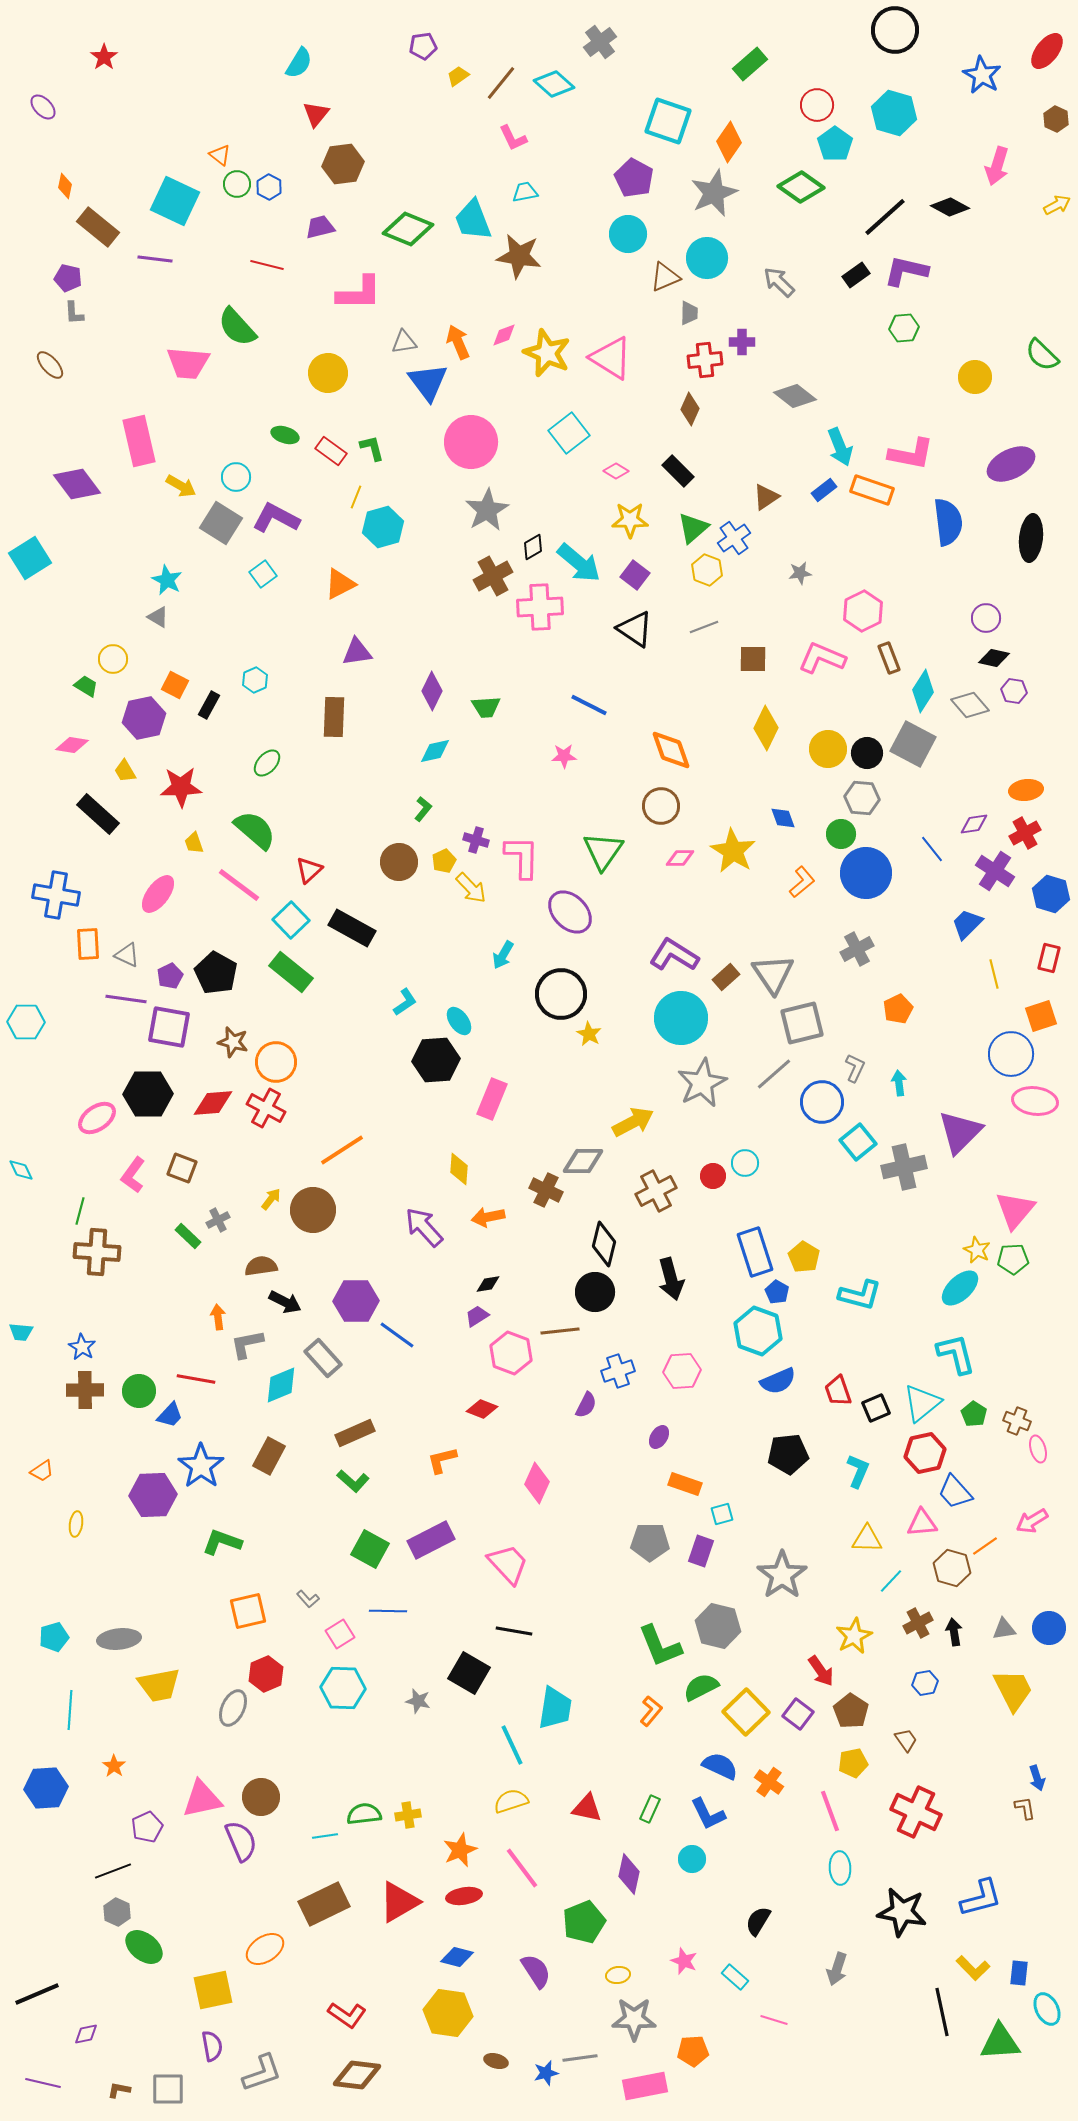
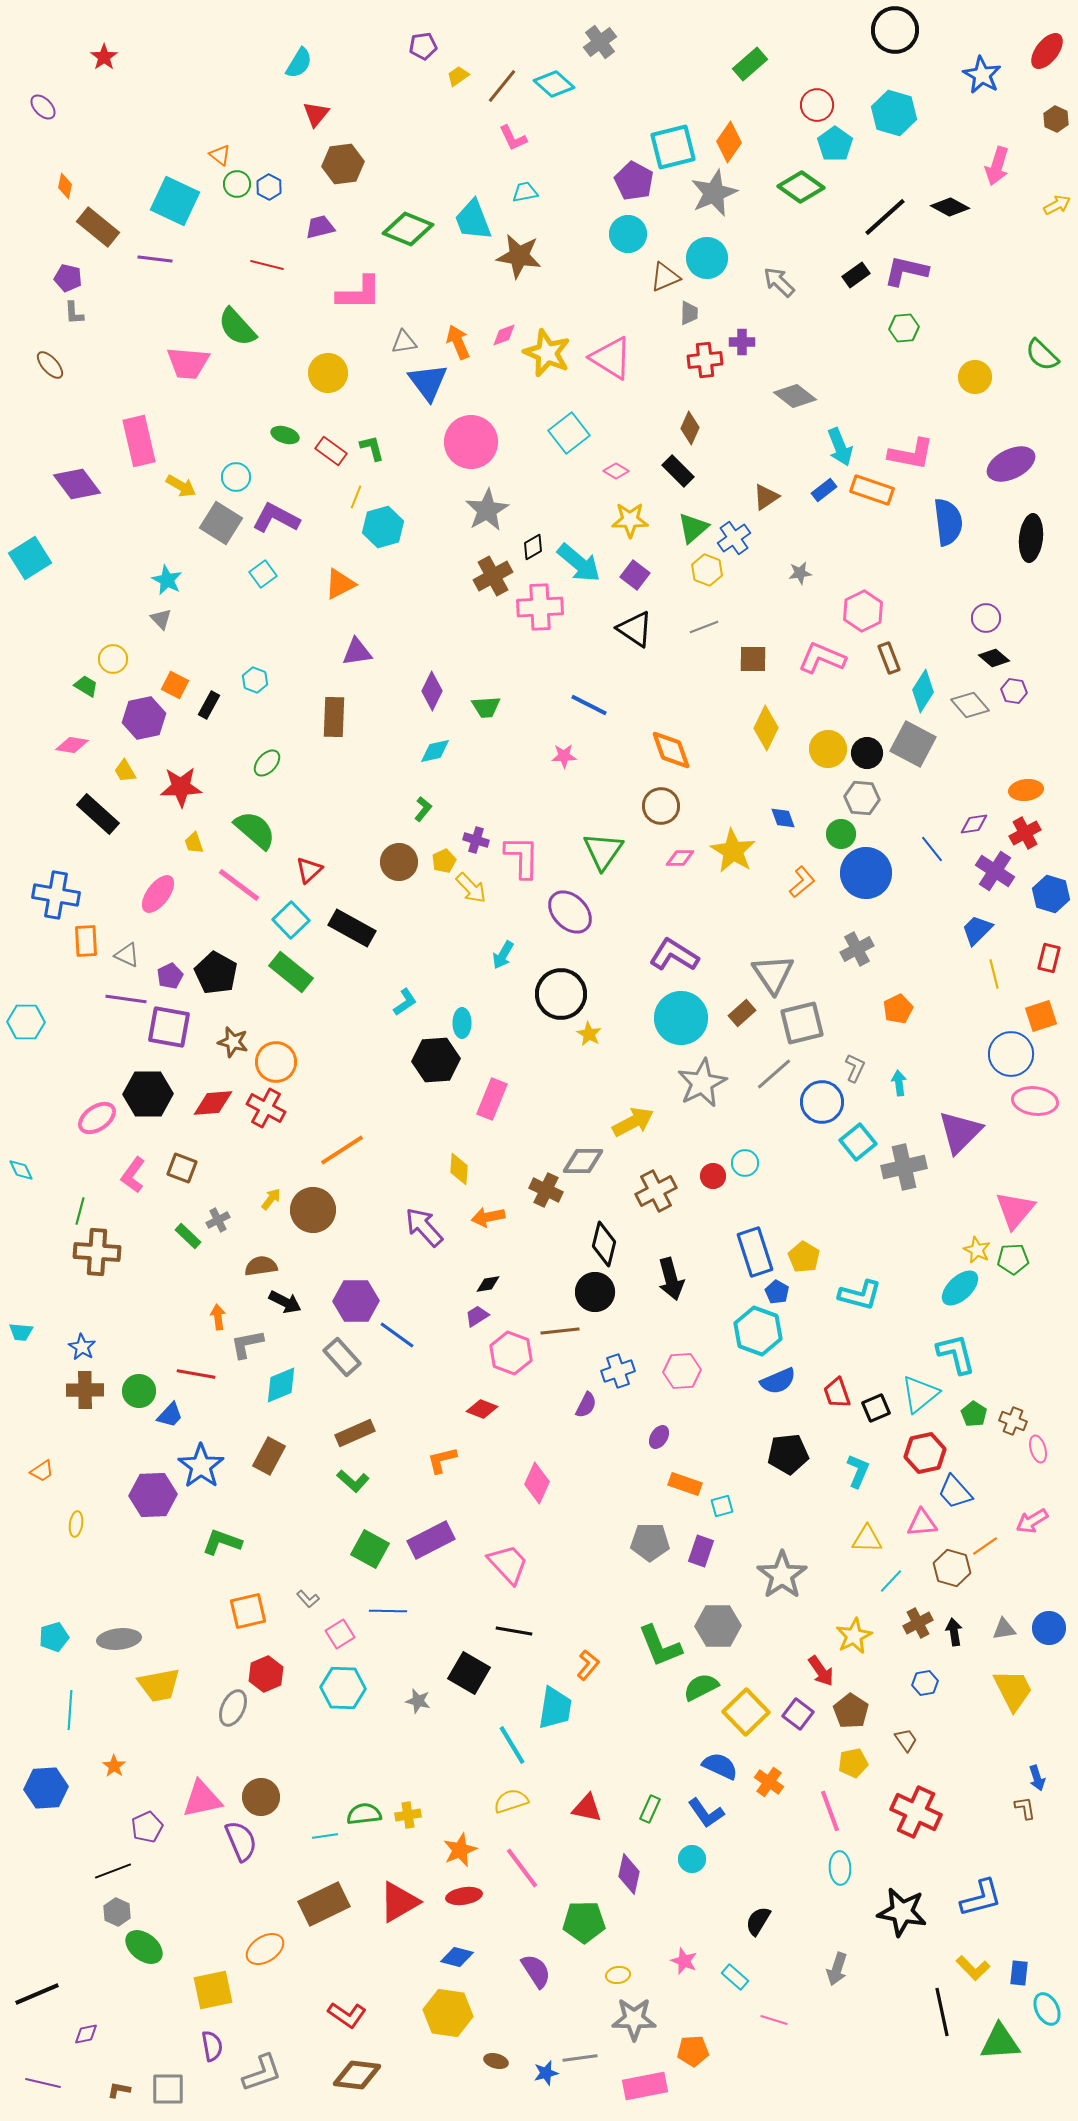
brown line at (501, 83): moved 1 px right, 3 px down
cyan square at (668, 121): moved 5 px right, 26 px down; rotated 33 degrees counterclockwise
purple pentagon at (634, 178): moved 3 px down
brown diamond at (690, 409): moved 19 px down
gray triangle at (158, 617): moved 3 px right, 2 px down; rotated 15 degrees clockwise
black diamond at (994, 658): rotated 28 degrees clockwise
cyan hexagon at (255, 680): rotated 15 degrees counterclockwise
blue trapezoid at (967, 924): moved 10 px right, 6 px down
orange rectangle at (88, 944): moved 2 px left, 3 px up
brown rectangle at (726, 977): moved 16 px right, 36 px down
cyan ellipse at (459, 1021): moved 3 px right, 2 px down; rotated 36 degrees clockwise
gray rectangle at (323, 1358): moved 19 px right, 1 px up
red line at (196, 1379): moved 5 px up
red trapezoid at (838, 1391): moved 1 px left, 2 px down
cyan triangle at (922, 1403): moved 2 px left, 9 px up
brown cross at (1017, 1421): moved 4 px left
cyan square at (722, 1514): moved 8 px up
gray hexagon at (718, 1626): rotated 15 degrees counterclockwise
orange L-shape at (651, 1711): moved 63 px left, 46 px up
cyan line at (512, 1745): rotated 6 degrees counterclockwise
blue L-shape at (708, 1814): moved 2 px left, 1 px up; rotated 9 degrees counterclockwise
green pentagon at (584, 1922): rotated 21 degrees clockwise
